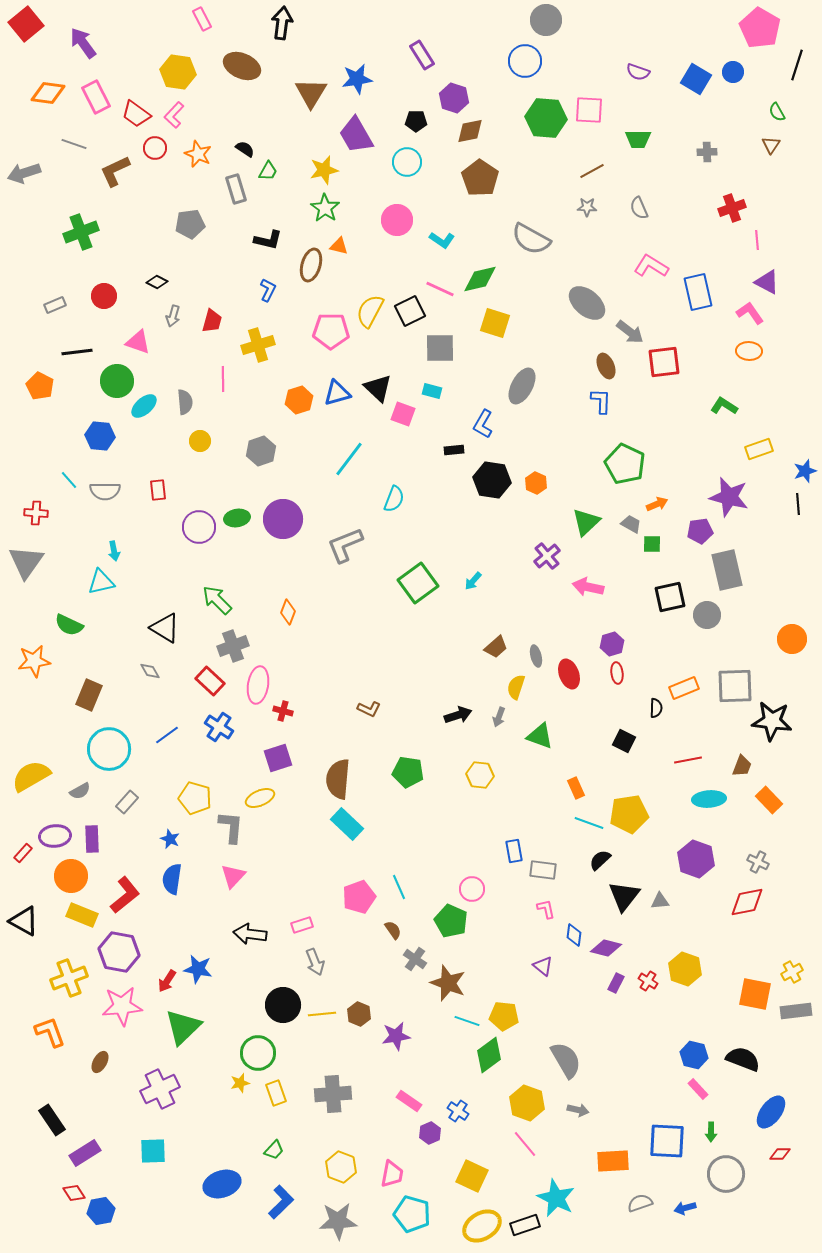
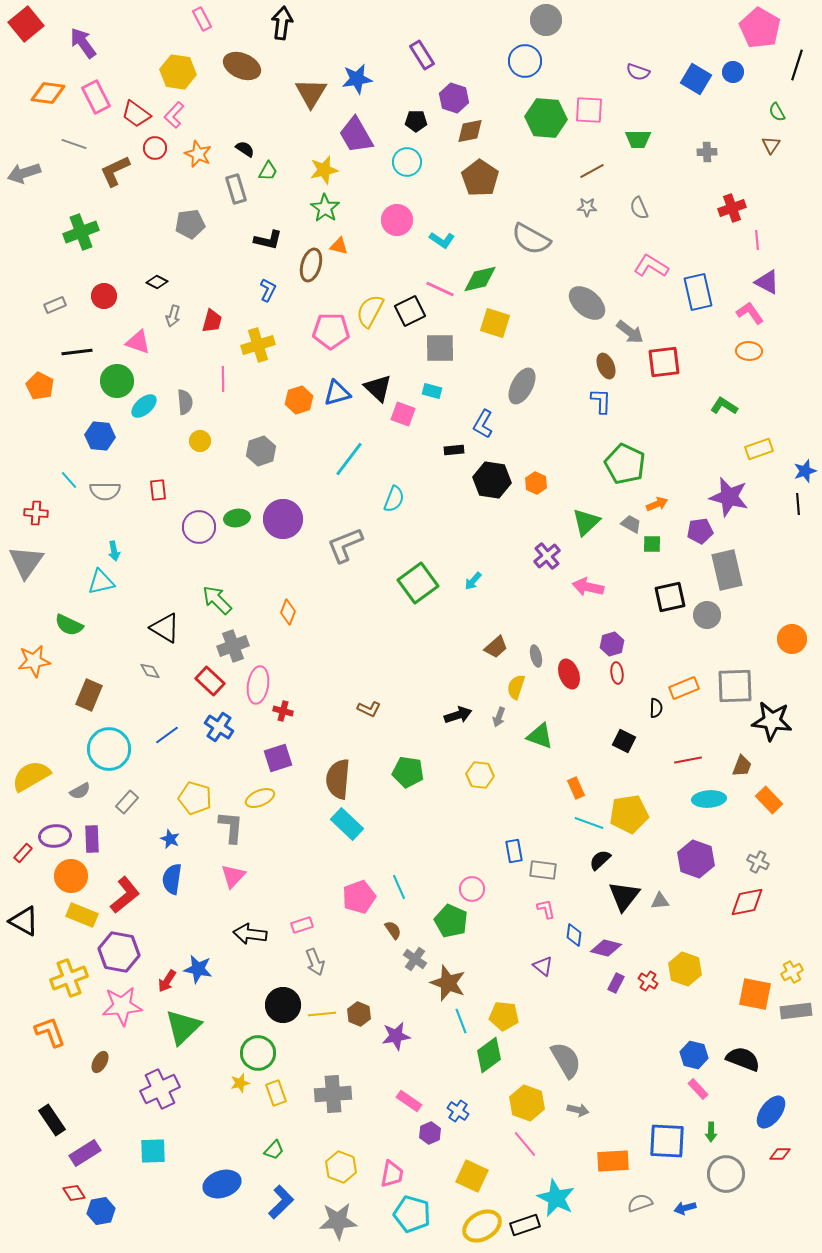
cyan line at (467, 1021): moved 6 px left; rotated 50 degrees clockwise
